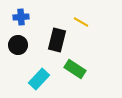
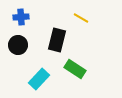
yellow line: moved 4 px up
